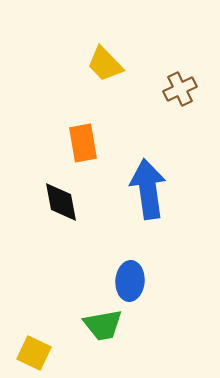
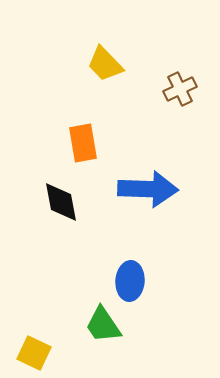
blue arrow: rotated 100 degrees clockwise
green trapezoid: rotated 66 degrees clockwise
